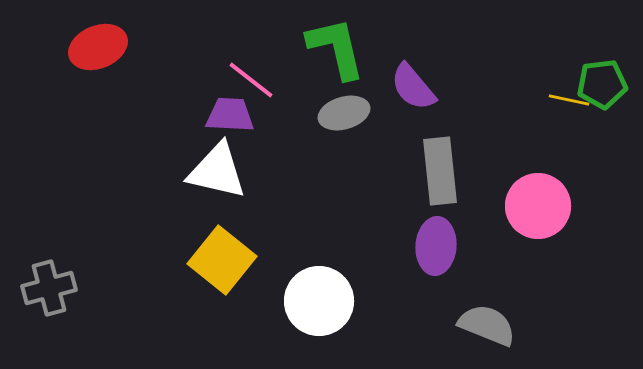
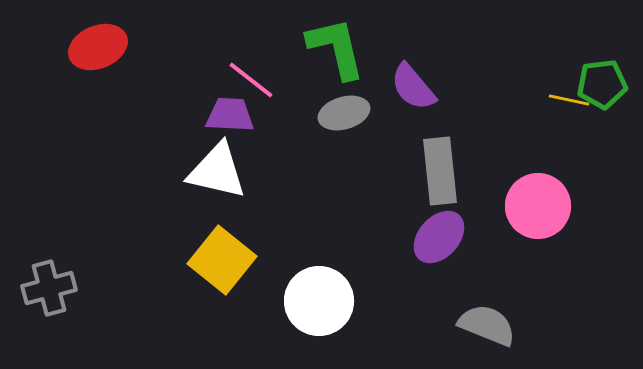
purple ellipse: moved 3 px right, 9 px up; rotated 38 degrees clockwise
